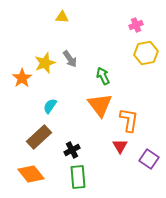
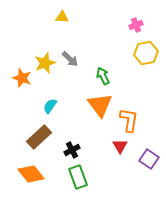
gray arrow: rotated 12 degrees counterclockwise
orange star: rotated 18 degrees counterclockwise
green rectangle: rotated 15 degrees counterclockwise
